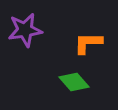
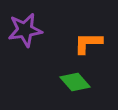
green diamond: moved 1 px right
